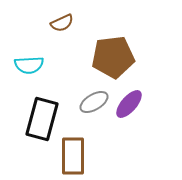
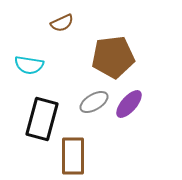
cyan semicircle: rotated 12 degrees clockwise
